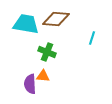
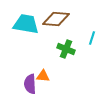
green cross: moved 19 px right, 3 px up
